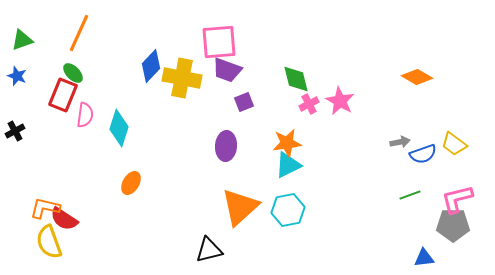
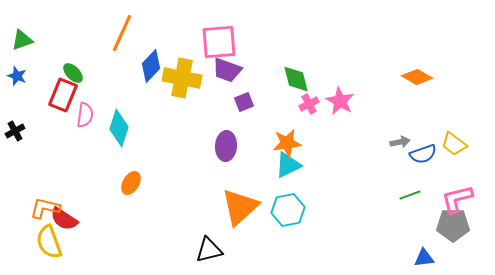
orange line: moved 43 px right
